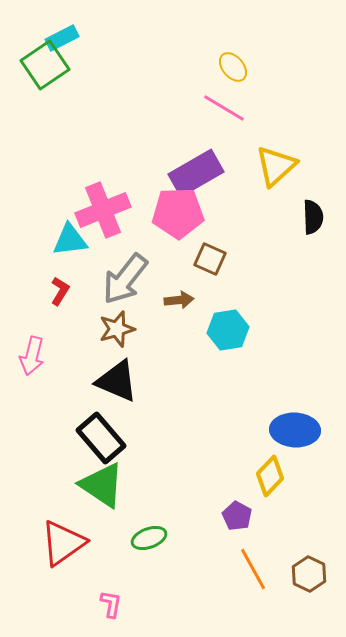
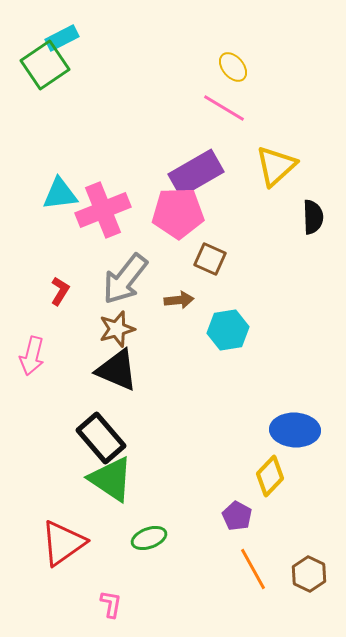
cyan triangle: moved 10 px left, 46 px up
black triangle: moved 11 px up
green triangle: moved 9 px right, 6 px up
